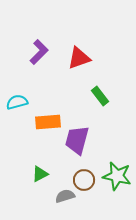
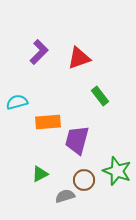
green star: moved 5 px up; rotated 8 degrees clockwise
